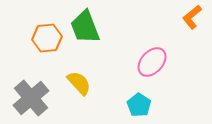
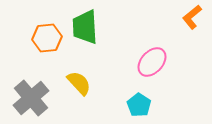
green trapezoid: rotated 18 degrees clockwise
